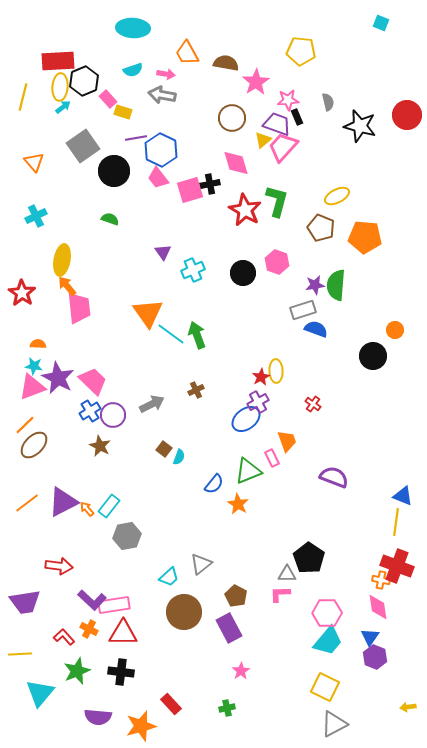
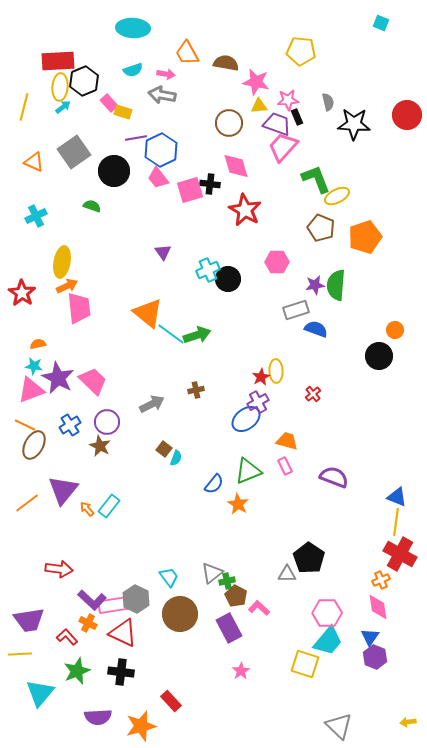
pink star at (256, 82): rotated 28 degrees counterclockwise
yellow line at (23, 97): moved 1 px right, 10 px down
pink rectangle at (108, 99): moved 1 px right, 4 px down
brown circle at (232, 118): moved 3 px left, 5 px down
black star at (360, 126): moved 6 px left, 2 px up; rotated 12 degrees counterclockwise
yellow triangle at (263, 140): moved 4 px left, 34 px up; rotated 36 degrees clockwise
gray square at (83, 146): moved 9 px left, 6 px down
blue hexagon at (161, 150): rotated 8 degrees clockwise
orange triangle at (34, 162): rotated 25 degrees counterclockwise
pink diamond at (236, 163): moved 3 px down
black cross at (210, 184): rotated 18 degrees clockwise
green L-shape at (277, 201): moved 39 px right, 22 px up; rotated 36 degrees counterclockwise
green semicircle at (110, 219): moved 18 px left, 13 px up
orange pentagon at (365, 237): rotated 24 degrees counterclockwise
yellow ellipse at (62, 260): moved 2 px down
pink hexagon at (277, 262): rotated 20 degrees counterclockwise
cyan cross at (193, 270): moved 15 px right
black circle at (243, 273): moved 15 px left, 6 px down
orange arrow at (67, 286): rotated 105 degrees clockwise
gray rectangle at (303, 310): moved 7 px left
orange triangle at (148, 313): rotated 16 degrees counterclockwise
green arrow at (197, 335): rotated 92 degrees clockwise
orange semicircle at (38, 344): rotated 14 degrees counterclockwise
black circle at (373, 356): moved 6 px right
pink triangle at (32, 387): moved 1 px left, 3 px down
brown cross at (196, 390): rotated 14 degrees clockwise
red cross at (313, 404): moved 10 px up; rotated 14 degrees clockwise
blue cross at (90, 411): moved 20 px left, 14 px down
purple circle at (113, 415): moved 6 px left, 7 px down
orange line at (25, 425): rotated 70 degrees clockwise
orange trapezoid at (287, 441): rotated 55 degrees counterclockwise
brown ellipse at (34, 445): rotated 16 degrees counterclockwise
cyan semicircle at (179, 457): moved 3 px left, 1 px down
pink rectangle at (272, 458): moved 13 px right, 8 px down
blue triangle at (403, 496): moved 6 px left, 1 px down
purple triangle at (63, 502): moved 12 px up; rotated 24 degrees counterclockwise
gray hexagon at (127, 536): moved 9 px right, 63 px down; rotated 24 degrees counterclockwise
gray triangle at (201, 564): moved 11 px right, 9 px down
red arrow at (59, 566): moved 3 px down
red cross at (397, 566): moved 3 px right, 12 px up; rotated 8 degrees clockwise
cyan trapezoid at (169, 577): rotated 85 degrees counterclockwise
orange cross at (381, 580): rotated 36 degrees counterclockwise
pink L-shape at (280, 594): moved 21 px left, 14 px down; rotated 45 degrees clockwise
purple trapezoid at (25, 602): moved 4 px right, 18 px down
brown circle at (184, 612): moved 4 px left, 2 px down
orange cross at (89, 629): moved 1 px left, 6 px up
red triangle at (123, 633): rotated 24 degrees clockwise
red L-shape at (64, 637): moved 3 px right
yellow square at (325, 687): moved 20 px left, 23 px up; rotated 8 degrees counterclockwise
red rectangle at (171, 704): moved 3 px up
yellow arrow at (408, 707): moved 15 px down
green cross at (227, 708): moved 127 px up
purple semicircle at (98, 717): rotated 8 degrees counterclockwise
gray triangle at (334, 724): moved 5 px right, 2 px down; rotated 48 degrees counterclockwise
